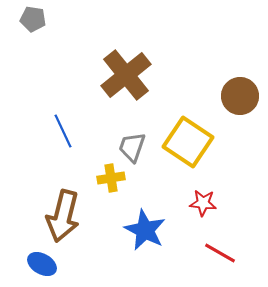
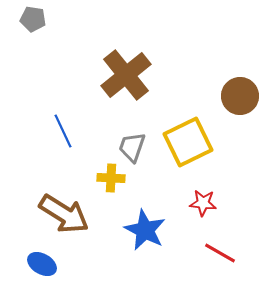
yellow square: rotated 30 degrees clockwise
yellow cross: rotated 12 degrees clockwise
brown arrow: moved 1 px right, 2 px up; rotated 72 degrees counterclockwise
